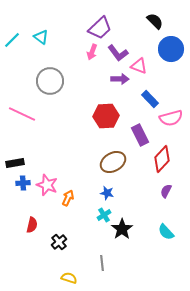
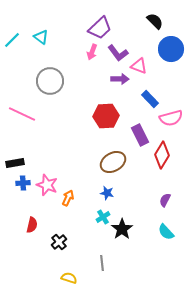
red diamond: moved 4 px up; rotated 12 degrees counterclockwise
purple semicircle: moved 1 px left, 9 px down
cyan cross: moved 1 px left, 2 px down
